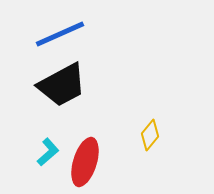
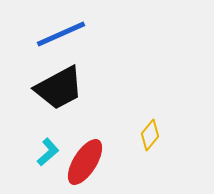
blue line: moved 1 px right
black trapezoid: moved 3 px left, 3 px down
red ellipse: rotated 15 degrees clockwise
